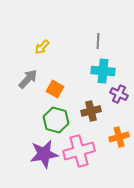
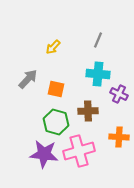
gray line: moved 1 px up; rotated 21 degrees clockwise
yellow arrow: moved 11 px right
cyan cross: moved 5 px left, 3 px down
orange square: moved 1 px right; rotated 18 degrees counterclockwise
brown cross: moved 3 px left; rotated 12 degrees clockwise
green hexagon: moved 2 px down
orange cross: rotated 18 degrees clockwise
purple star: rotated 16 degrees clockwise
